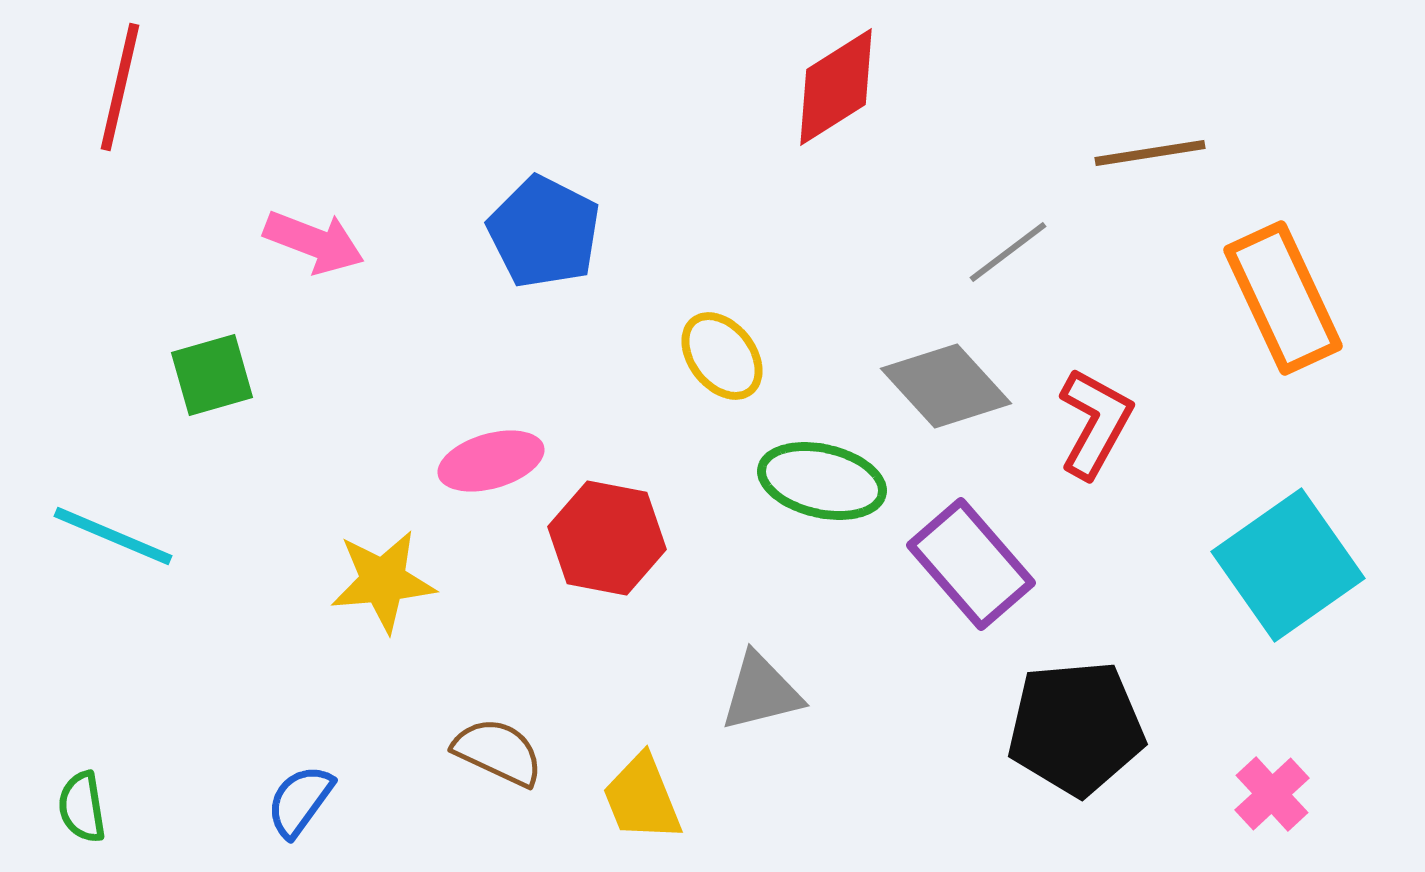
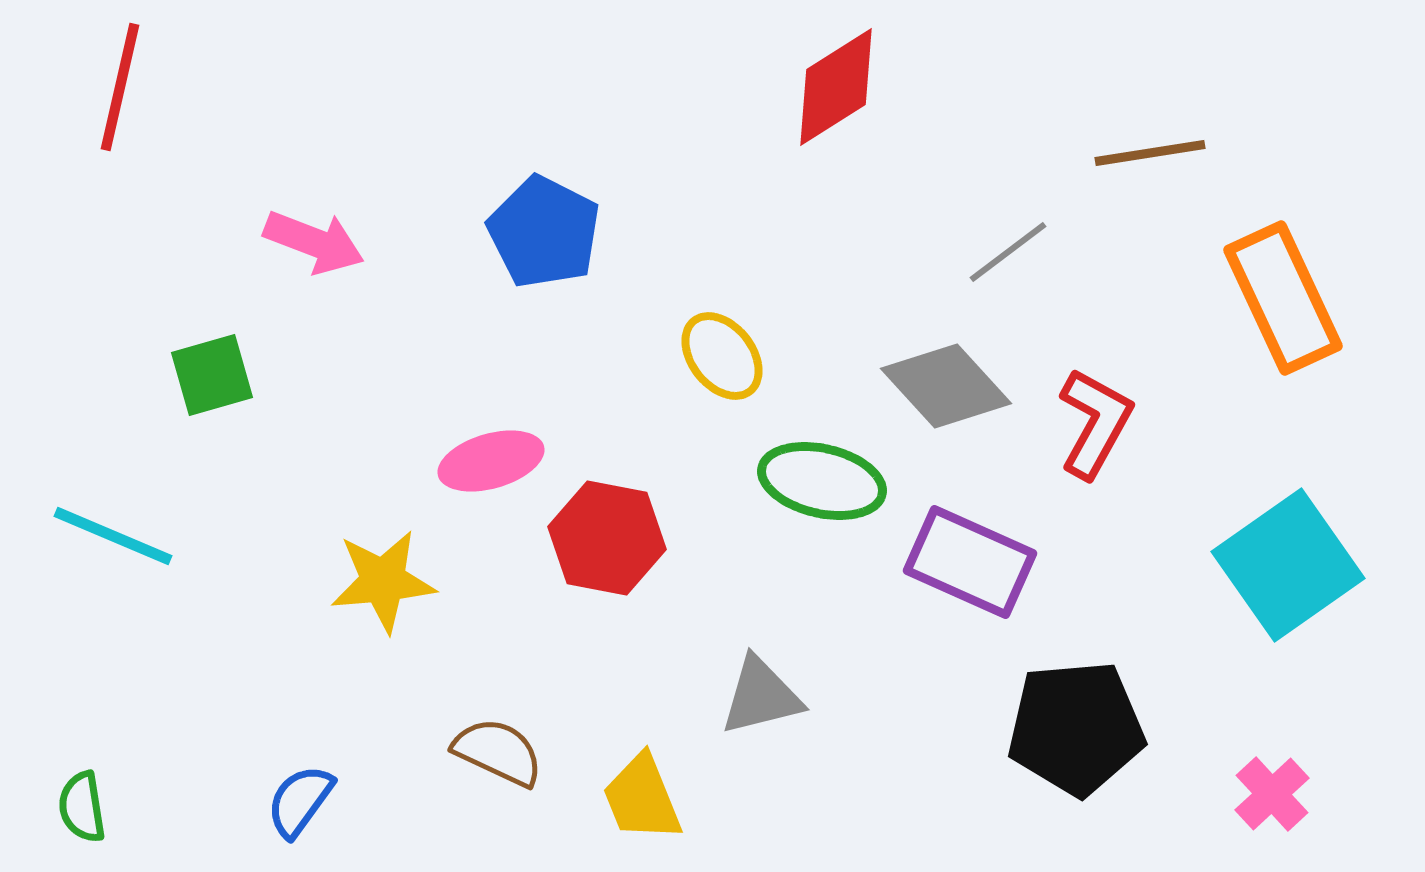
purple rectangle: moved 1 px left, 2 px up; rotated 25 degrees counterclockwise
gray triangle: moved 4 px down
